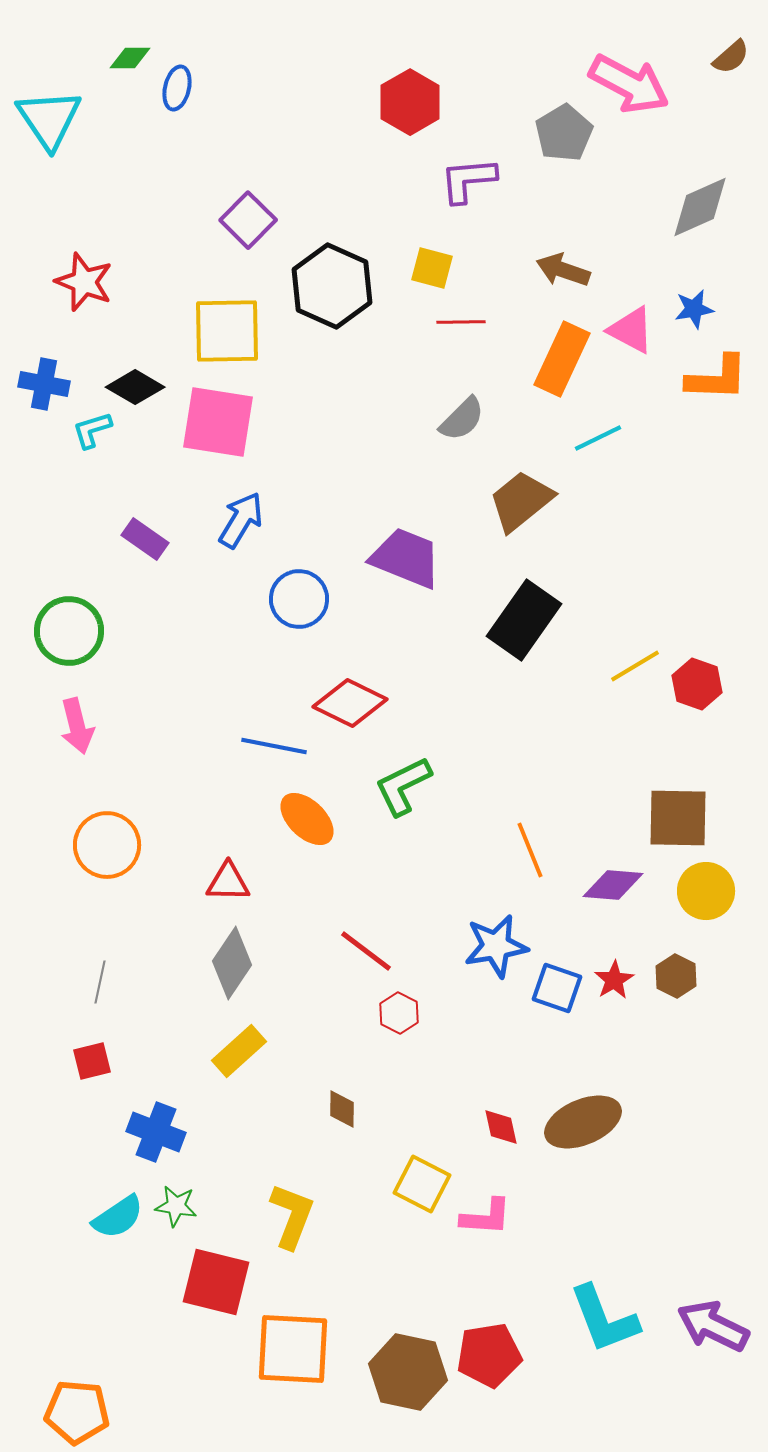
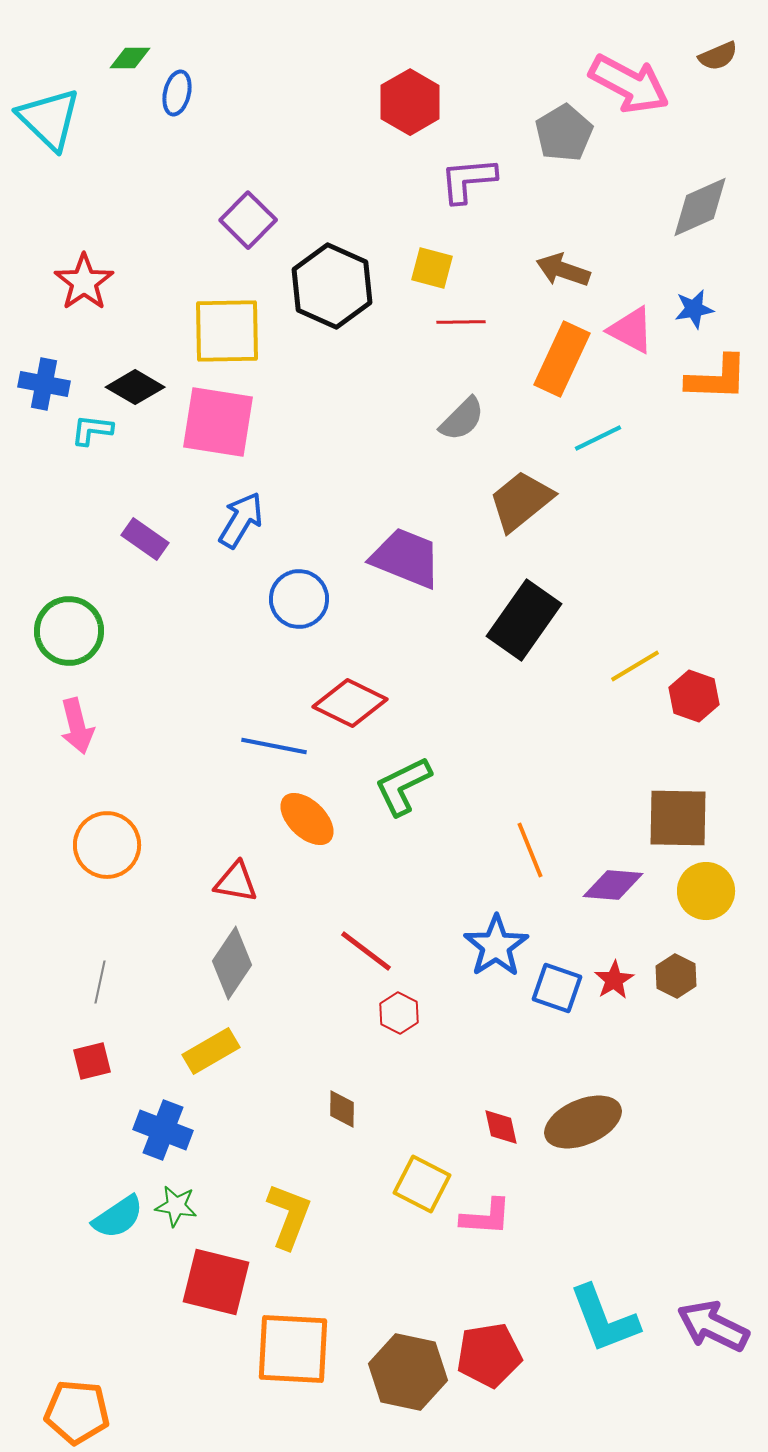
brown semicircle at (731, 57): moved 13 px left, 1 px up; rotated 18 degrees clockwise
blue ellipse at (177, 88): moved 5 px down
cyan triangle at (49, 119): rotated 12 degrees counterclockwise
red star at (84, 282): rotated 16 degrees clockwise
cyan L-shape at (92, 430): rotated 24 degrees clockwise
red hexagon at (697, 684): moved 3 px left, 12 px down
red triangle at (228, 882): moved 8 px right; rotated 9 degrees clockwise
blue star at (496, 946): rotated 24 degrees counterclockwise
yellow rectangle at (239, 1051): moved 28 px left; rotated 12 degrees clockwise
blue cross at (156, 1132): moved 7 px right, 2 px up
yellow L-shape at (292, 1216): moved 3 px left
